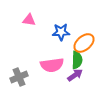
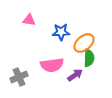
green semicircle: moved 12 px right, 2 px up
